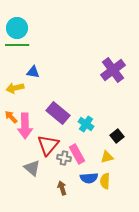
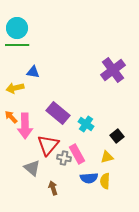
brown arrow: moved 9 px left
